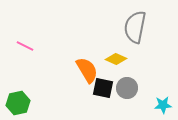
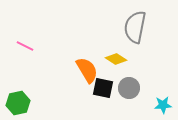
yellow diamond: rotated 10 degrees clockwise
gray circle: moved 2 px right
